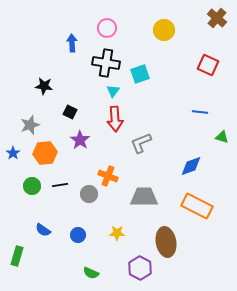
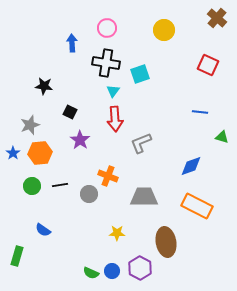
orange hexagon: moved 5 px left
blue circle: moved 34 px right, 36 px down
